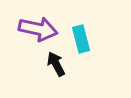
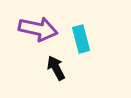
black arrow: moved 4 px down
